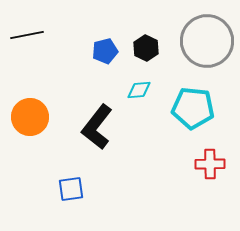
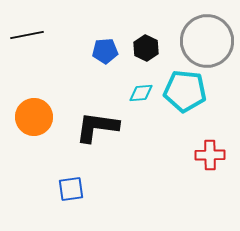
blue pentagon: rotated 10 degrees clockwise
cyan diamond: moved 2 px right, 3 px down
cyan pentagon: moved 8 px left, 17 px up
orange circle: moved 4 px right
black L-shape: rotated 60 degrees clockwise
red cross: moved 9 px up
